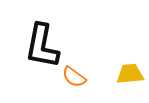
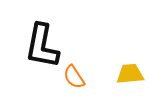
orange semicircle: rotated 20 degrees clockwise
